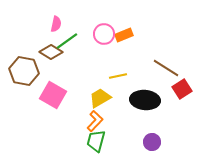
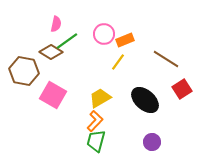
orange rectangle: moved 1 px right, 5 px down
brown line: moved 9 px up
yellow line: moved 14 px up; rotated 42 degrees counterclockwise
black ellipse: rotated 36 degrees clockwise
